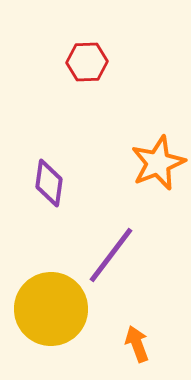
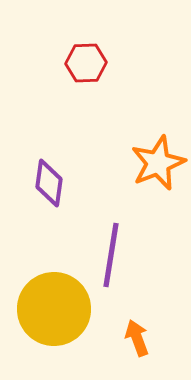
red hexagon: moved 1 px left, 1 px down
purple line: rotated 28 degrees counterclockwise
yellow circle: moved 3 px right
orange arrow: moved 6 px up
